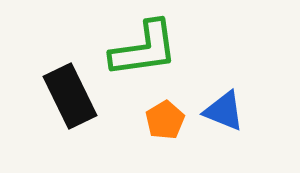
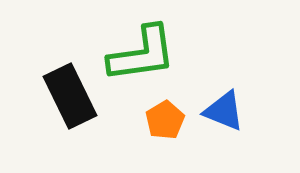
green L-shape: moved 2 px left, 5 px down
